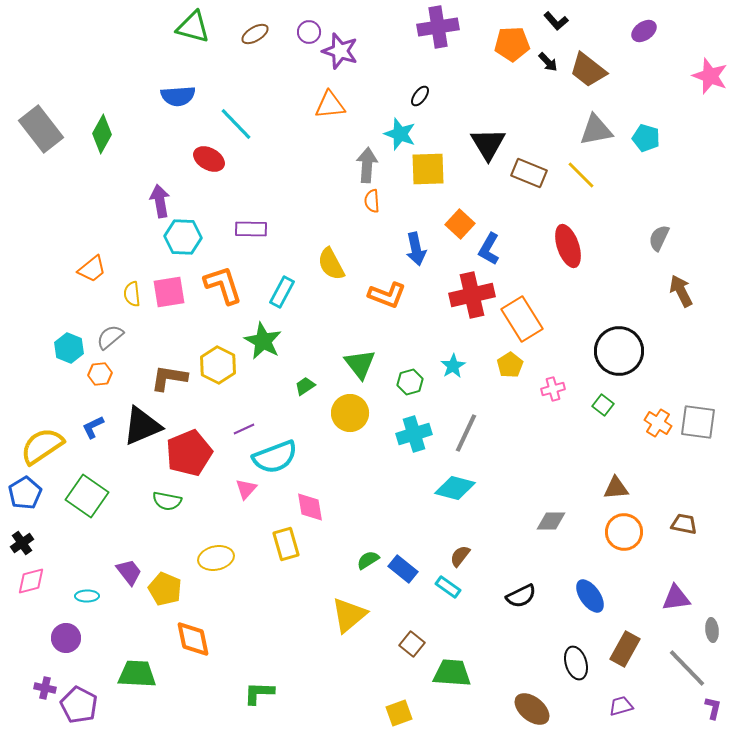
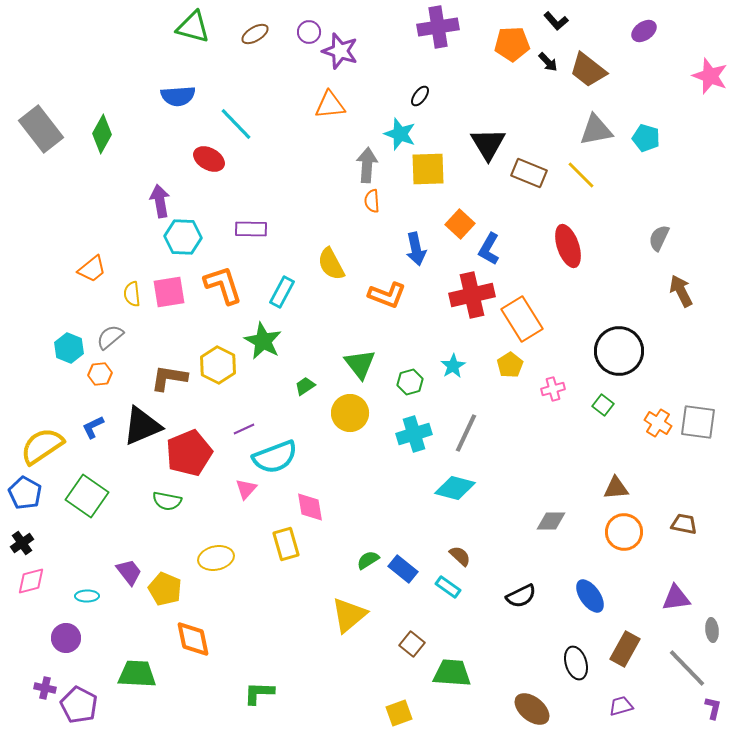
blue pentagon at (25, 493): rotated 12 degrees counterclockwise
brown semicircle at (460, 556): rotated 95 degrees clockwise
